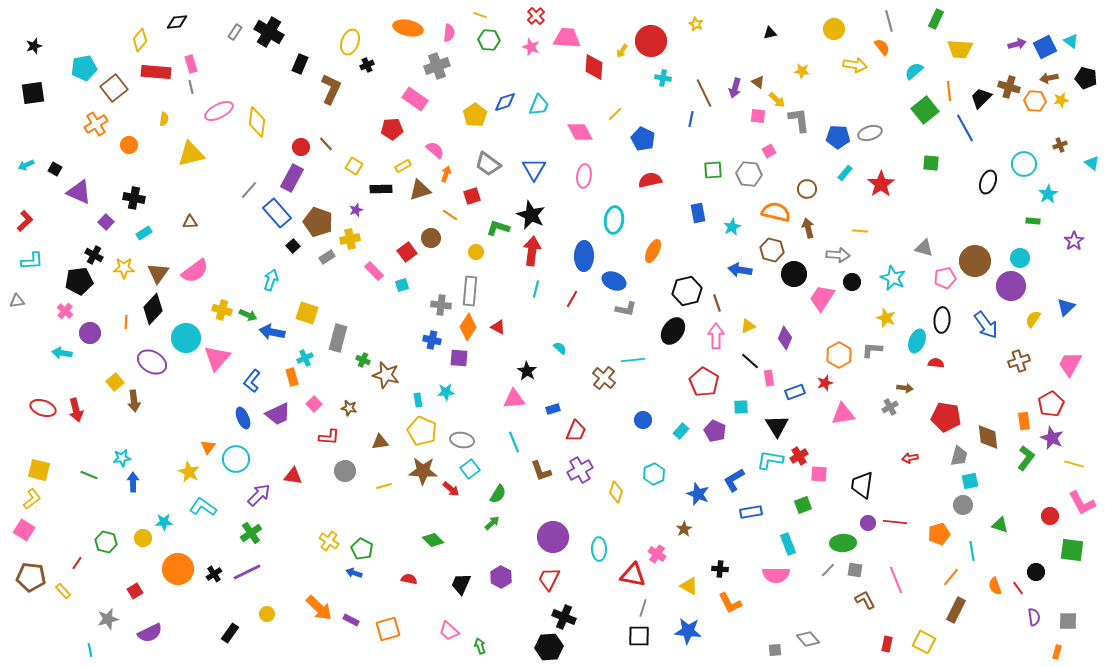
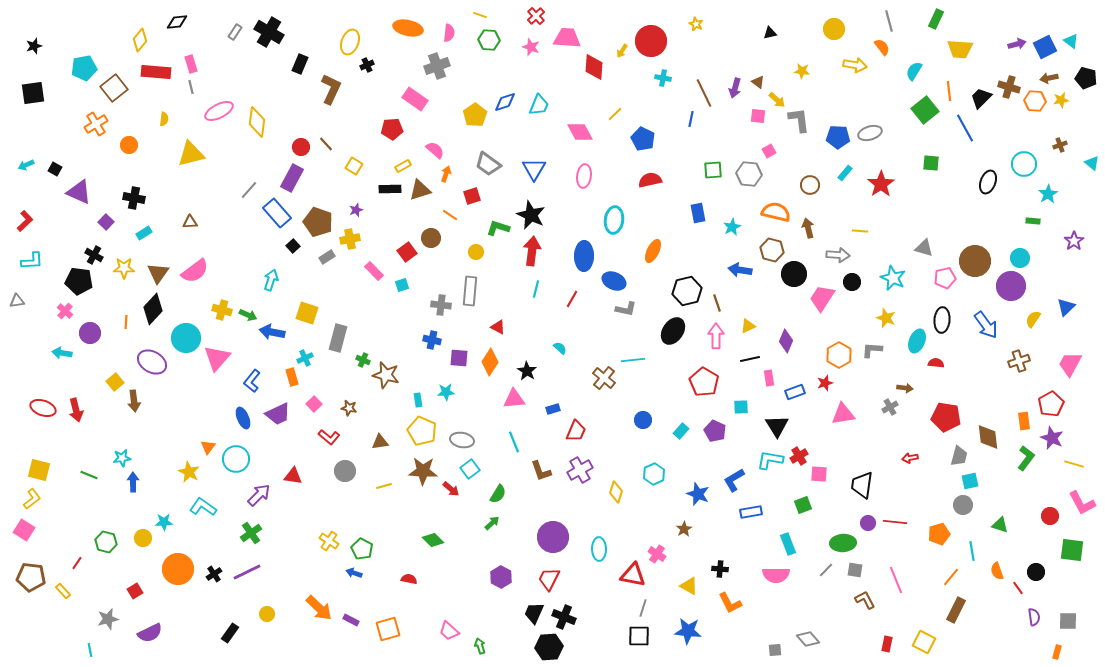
cyan semicircle at (914, 71): rotated 18 degrees counterclockwise
black rectangle at (381, 189): moved 9 px right
brown circle at (807, 189): moved 3 px right, 4 px up
black pentagon at (79, 281): rotated 16 degrees clockwise
orange diamond at (468, 327): moved 22 px right, 35 px down
purple diamond at (785, 338): moved 1 px right, 3 px down
black line at (750, 361): moved 2 px up; rotated 54 degrees counterclockwise
red L-shape at (329, 437): rotated 35 degrees clockwise
gray line at (828, 570): moved 2 px left
black trapezoid at (461, 584): moved 73 px right, 29 px down
orange semicircle at (995, 586): moved 2 px right, 15 px up
